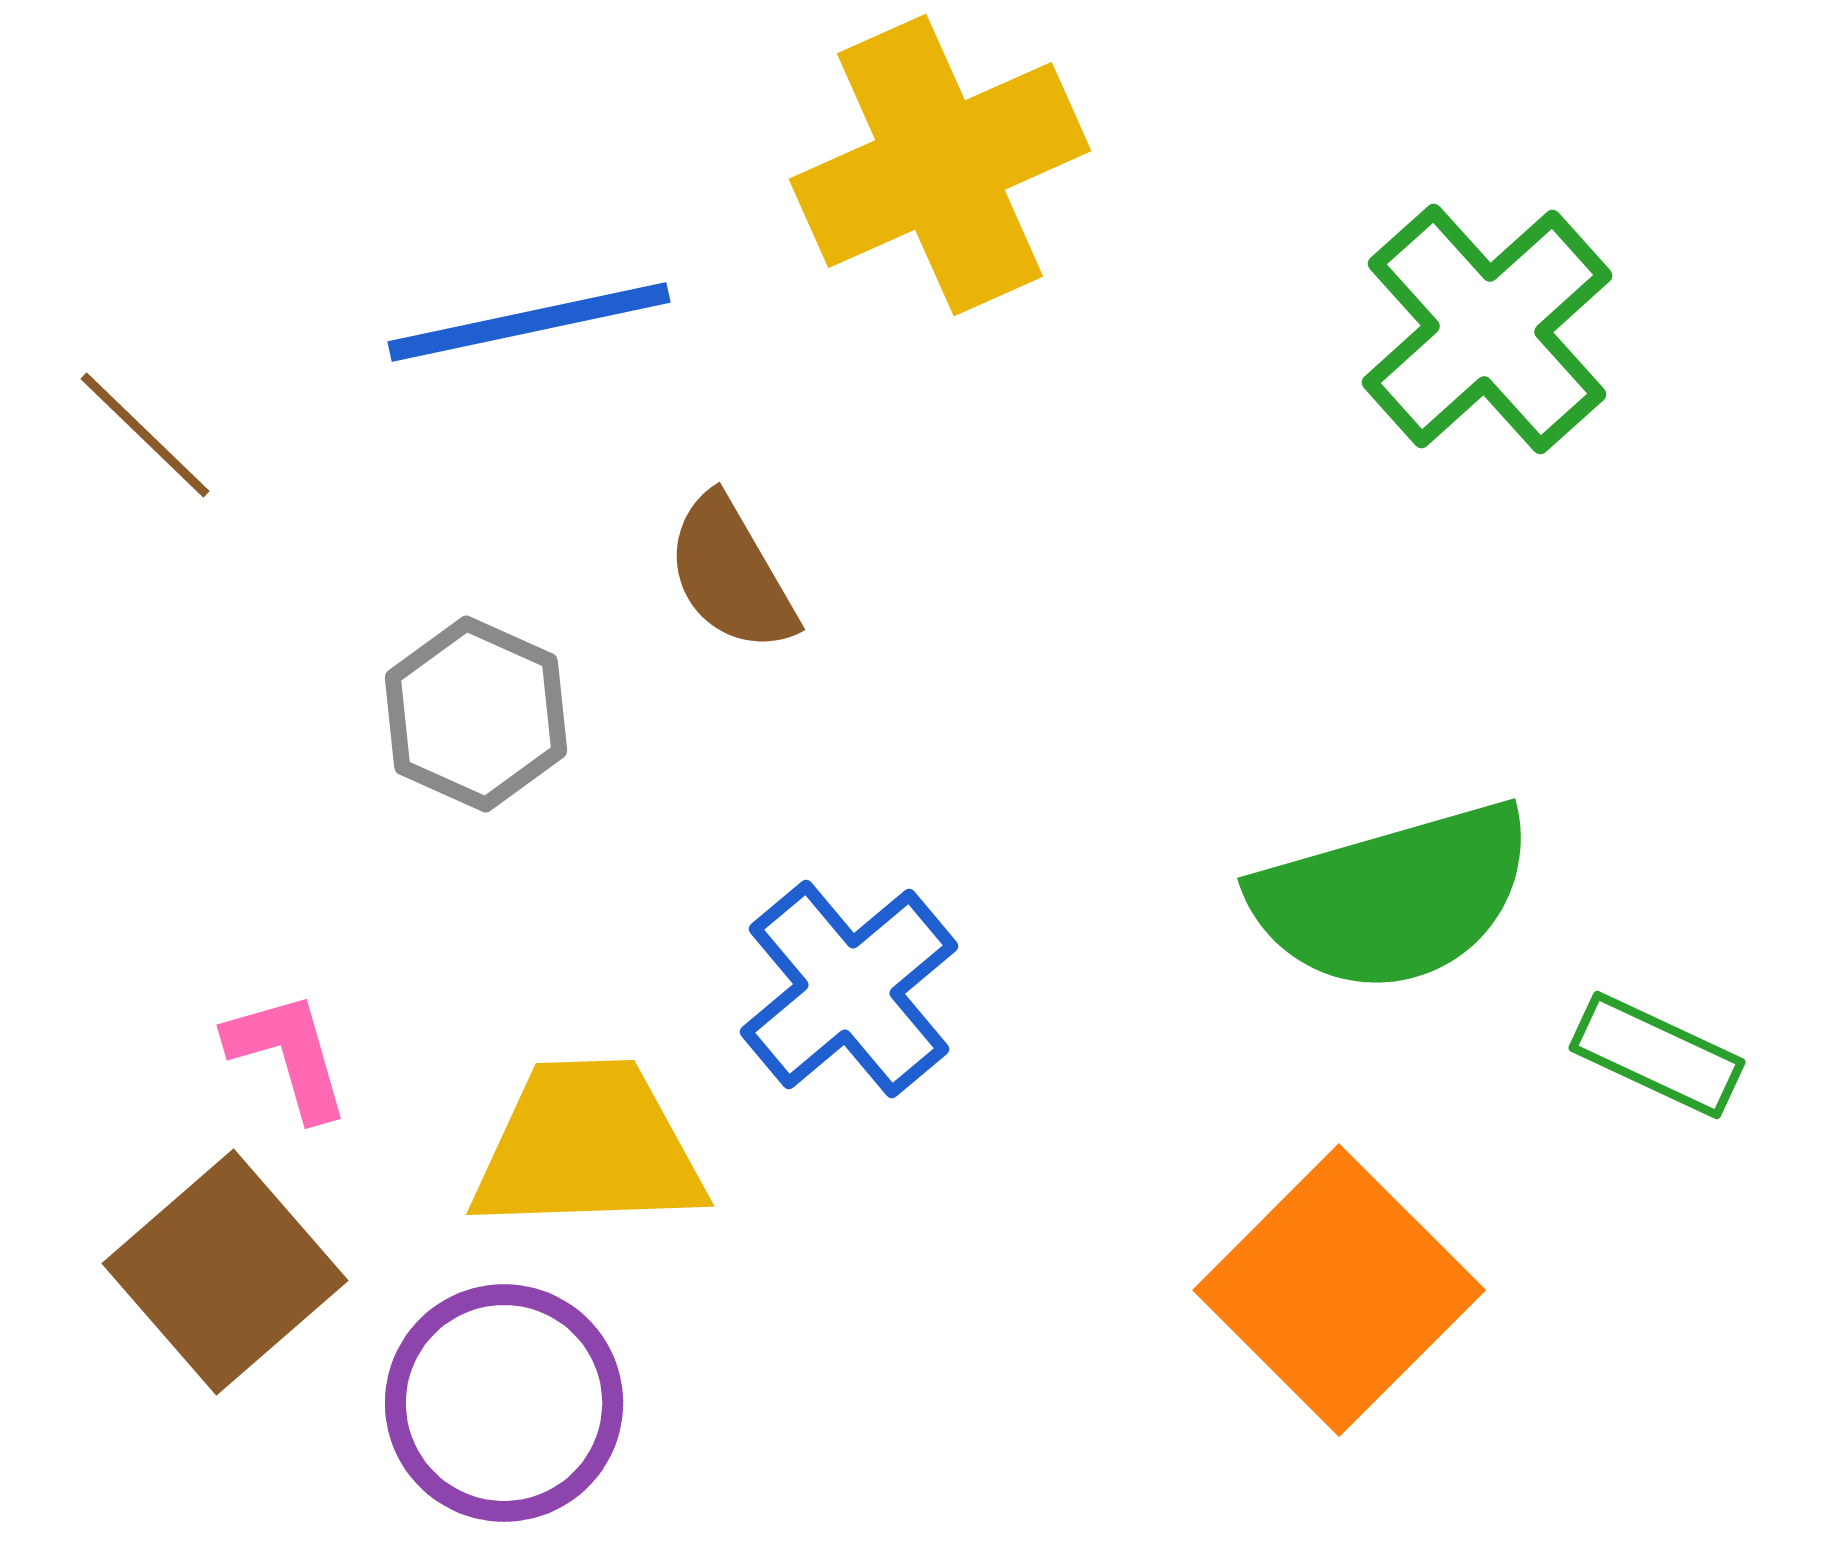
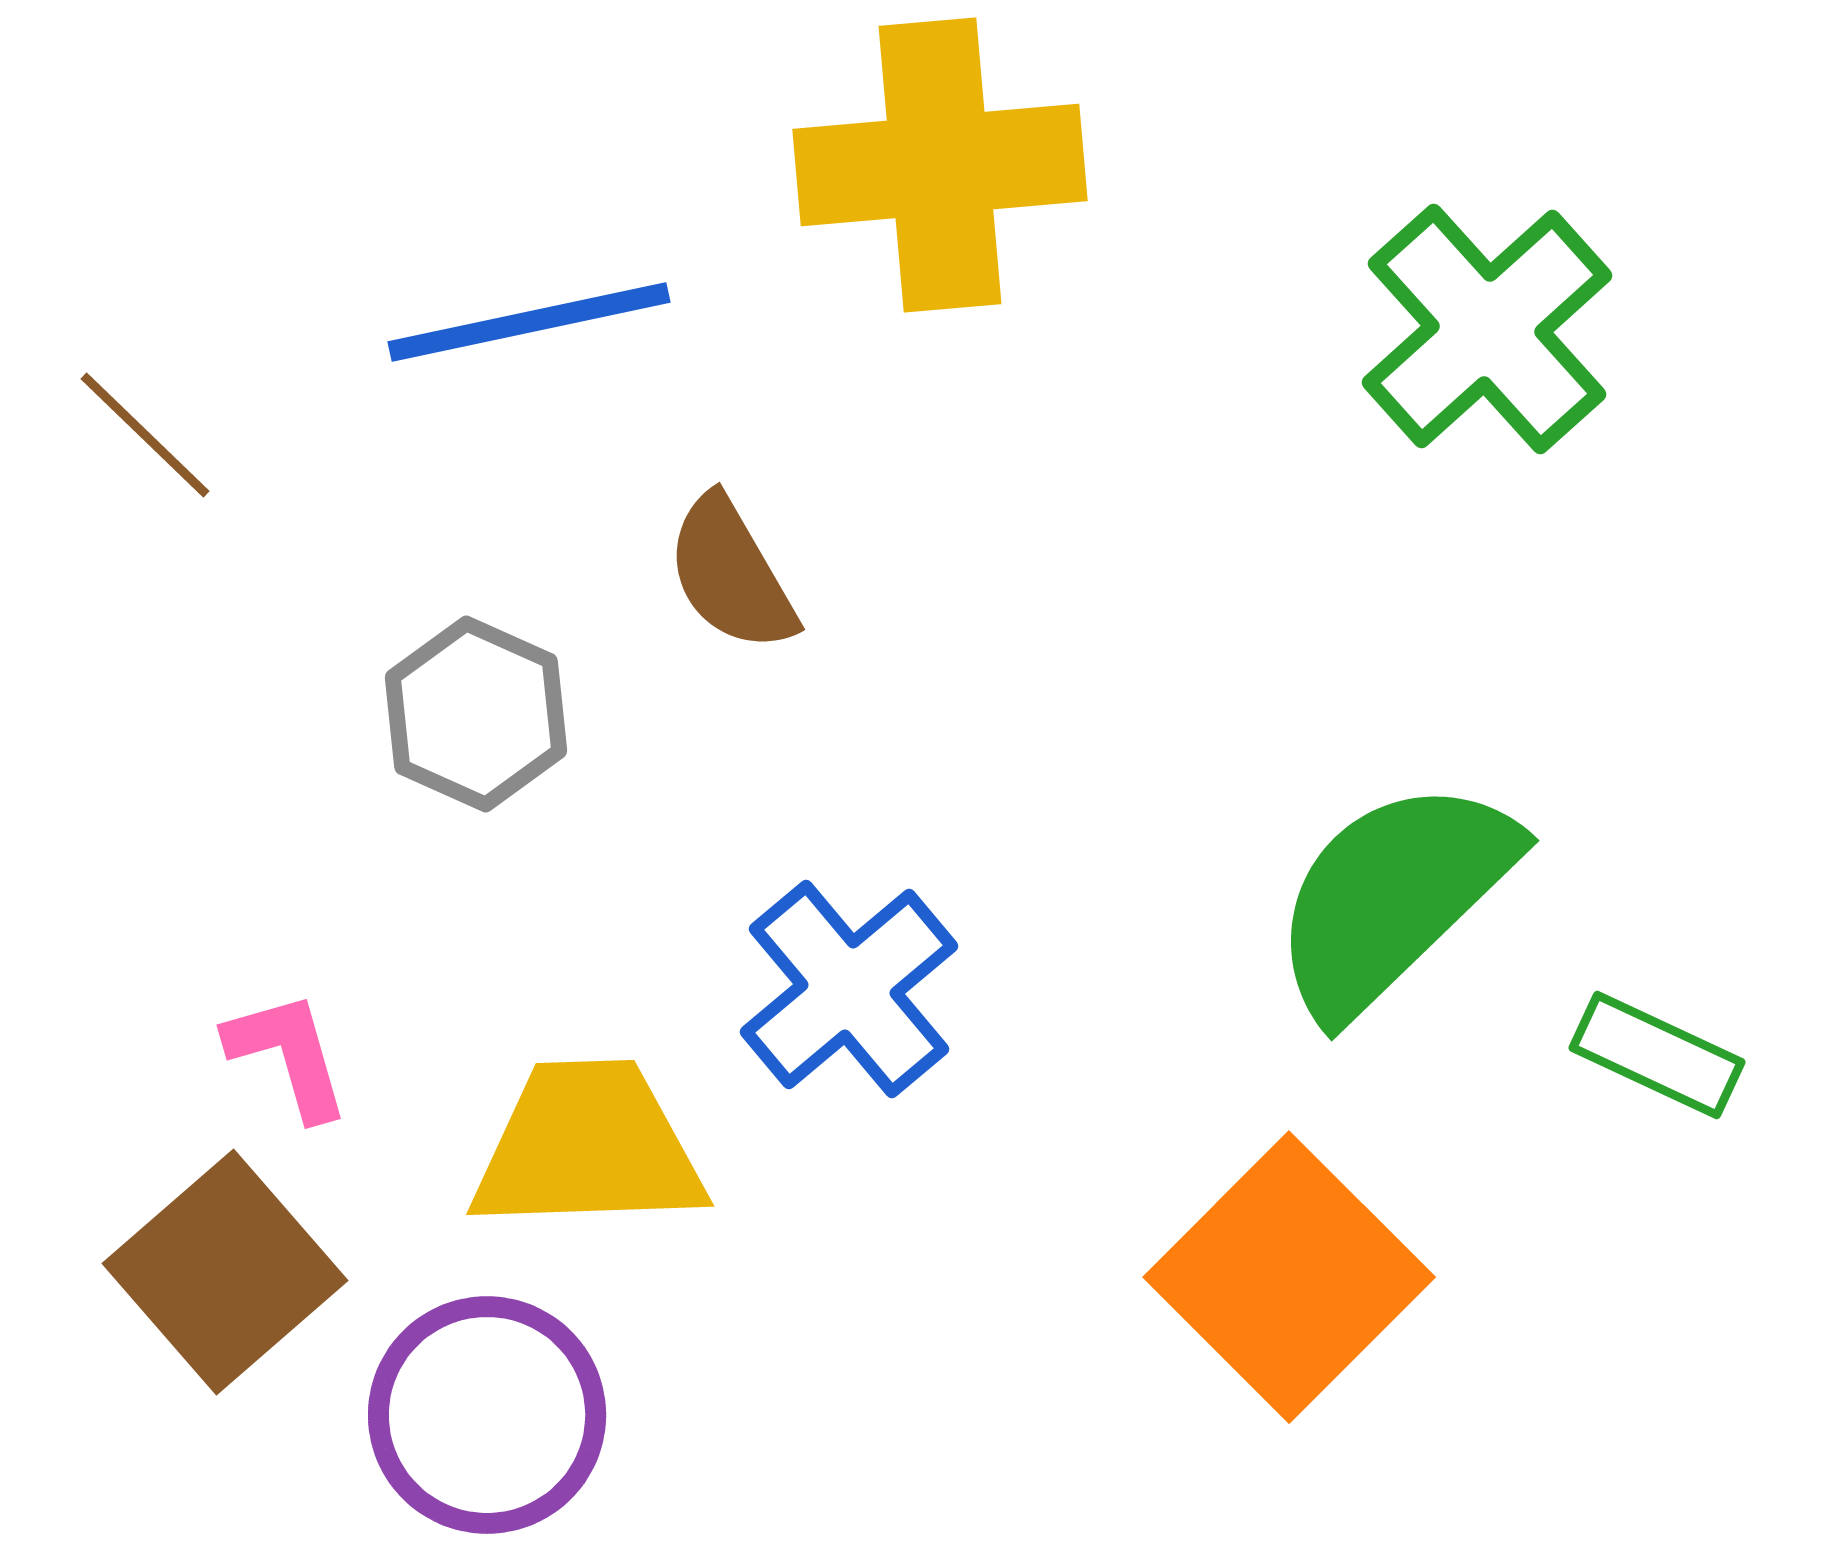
yellow cross: rotated 19 degrees clockwise
green semicircle: rotated 152 degrees clockwise
orange square: moved 50 px left, 13 px up
purple circle: moved 17 px left, 12 px down
